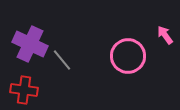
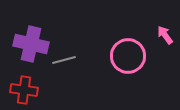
purple cross: moved 1 px right; rotated 12 degrees counterclockwise
gray line: moved 2 px right; rotated 65 degrees counterclockwise
